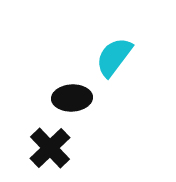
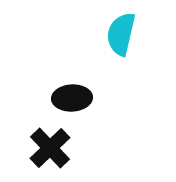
cyan semicircle: moved 7 px right, 23 px up; rotated 24 degrees counterclockwise
